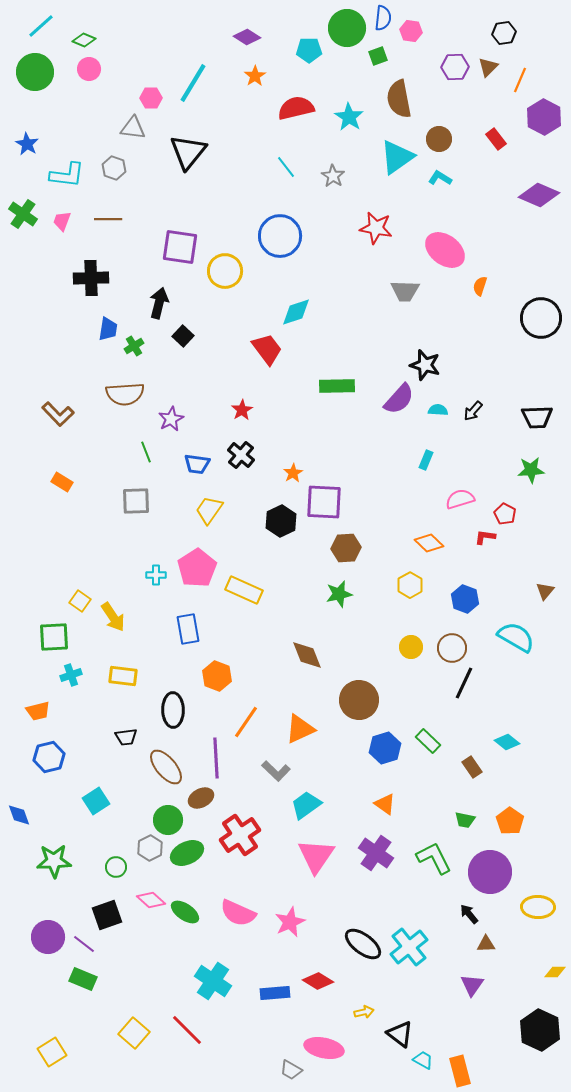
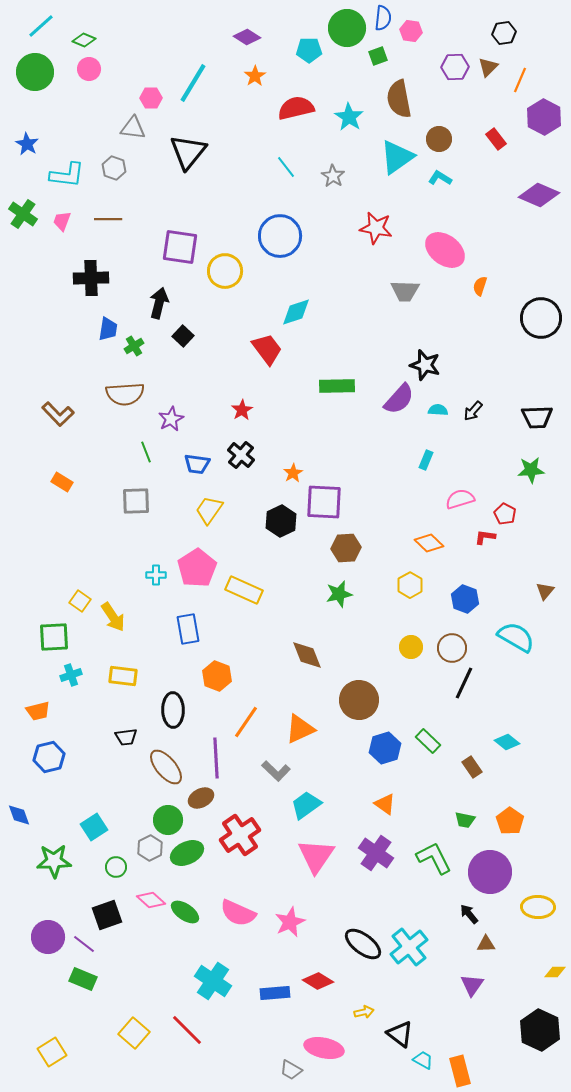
cyan square at (96, 801): moved 2 px left, 26 px down
